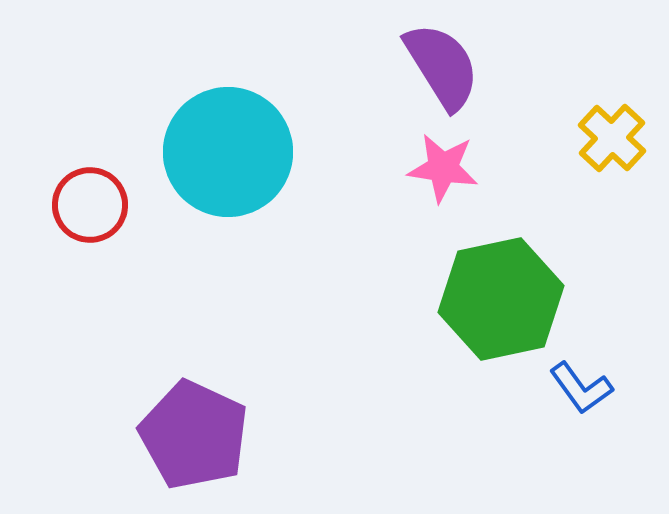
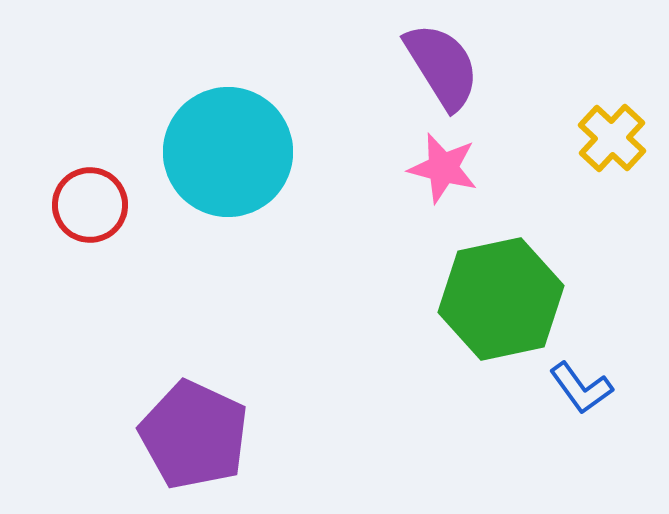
pink star: rotated 6 degrees clockwise
